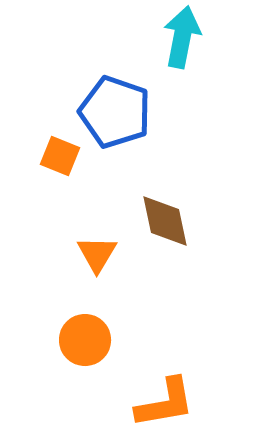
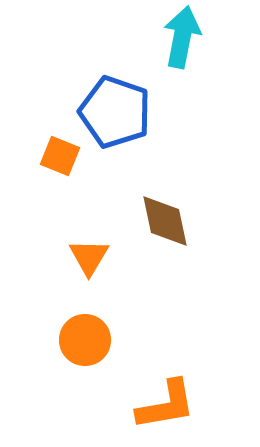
orange triangle: moved 8 px left, 3 px down
orange L-shape: moved 1 px right, 2 px down
